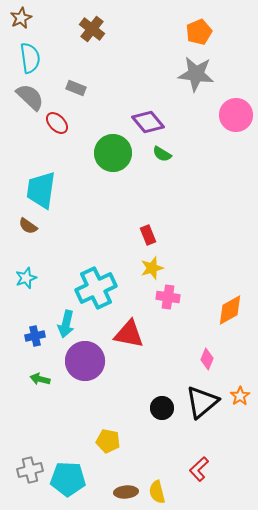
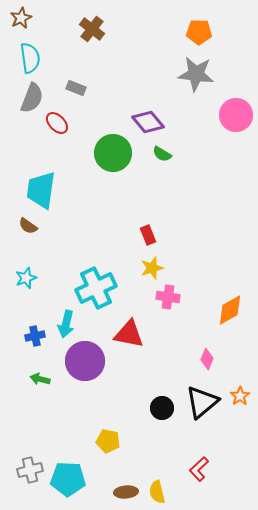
orange pentagon: rotated 25 degrees clockwise
gray semicircle: moved 2 px right, 1 px down; rotated 68 degrees clockwise
